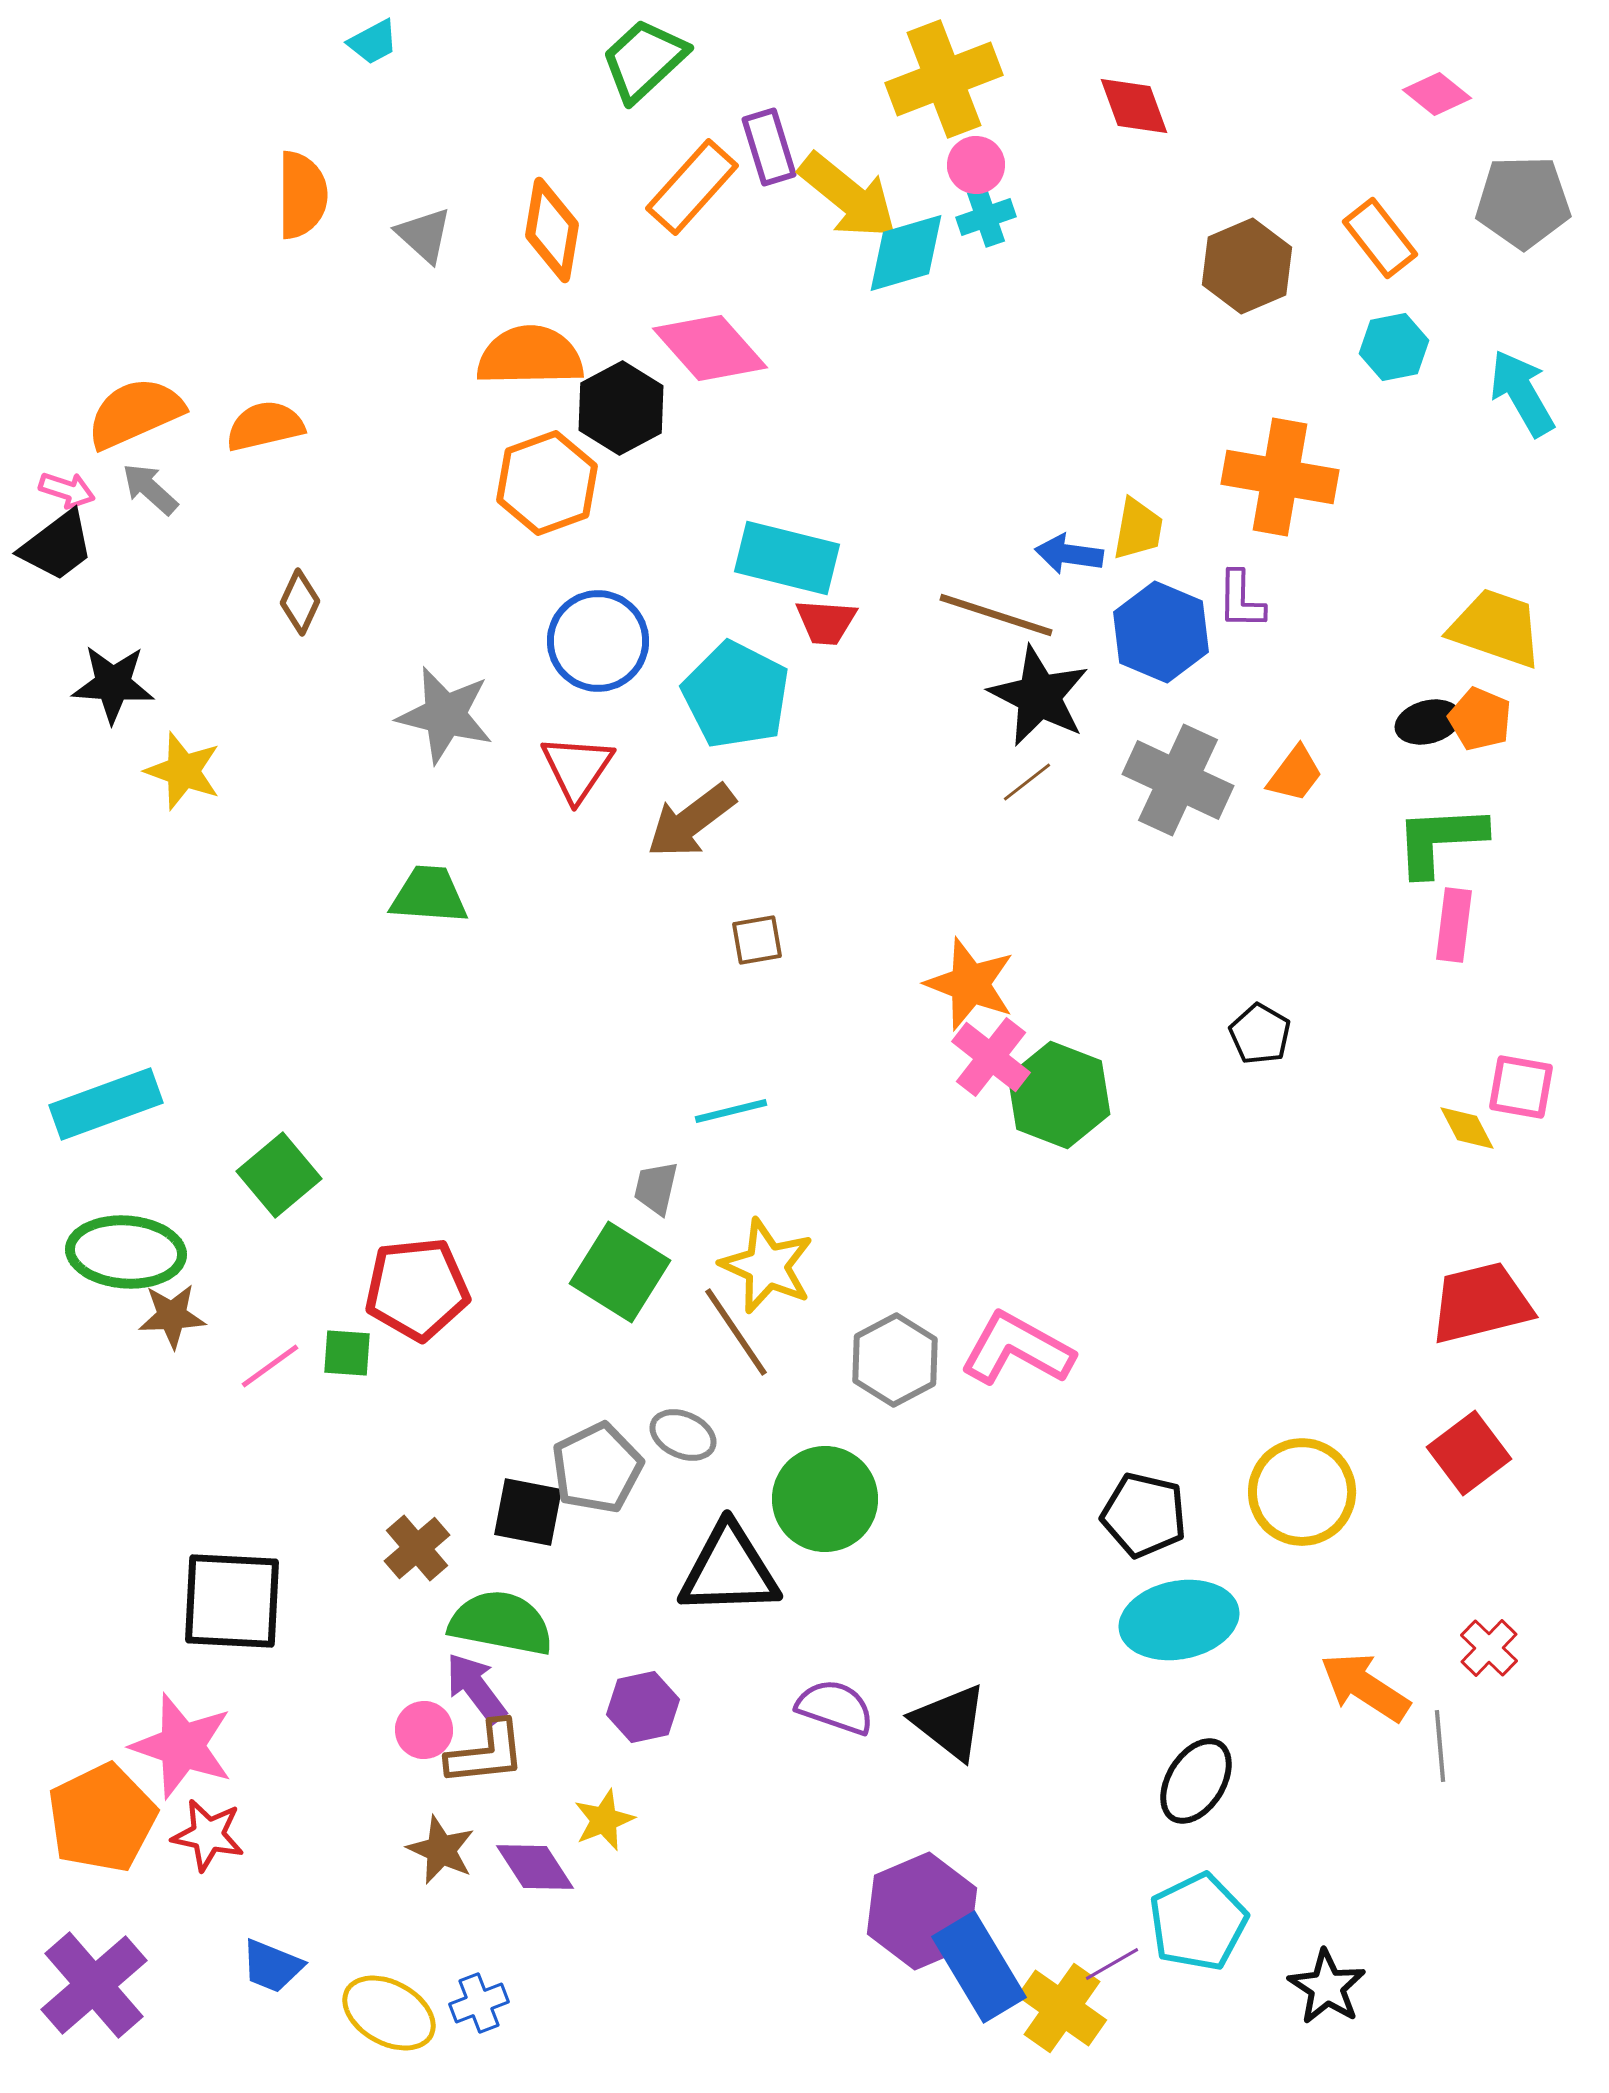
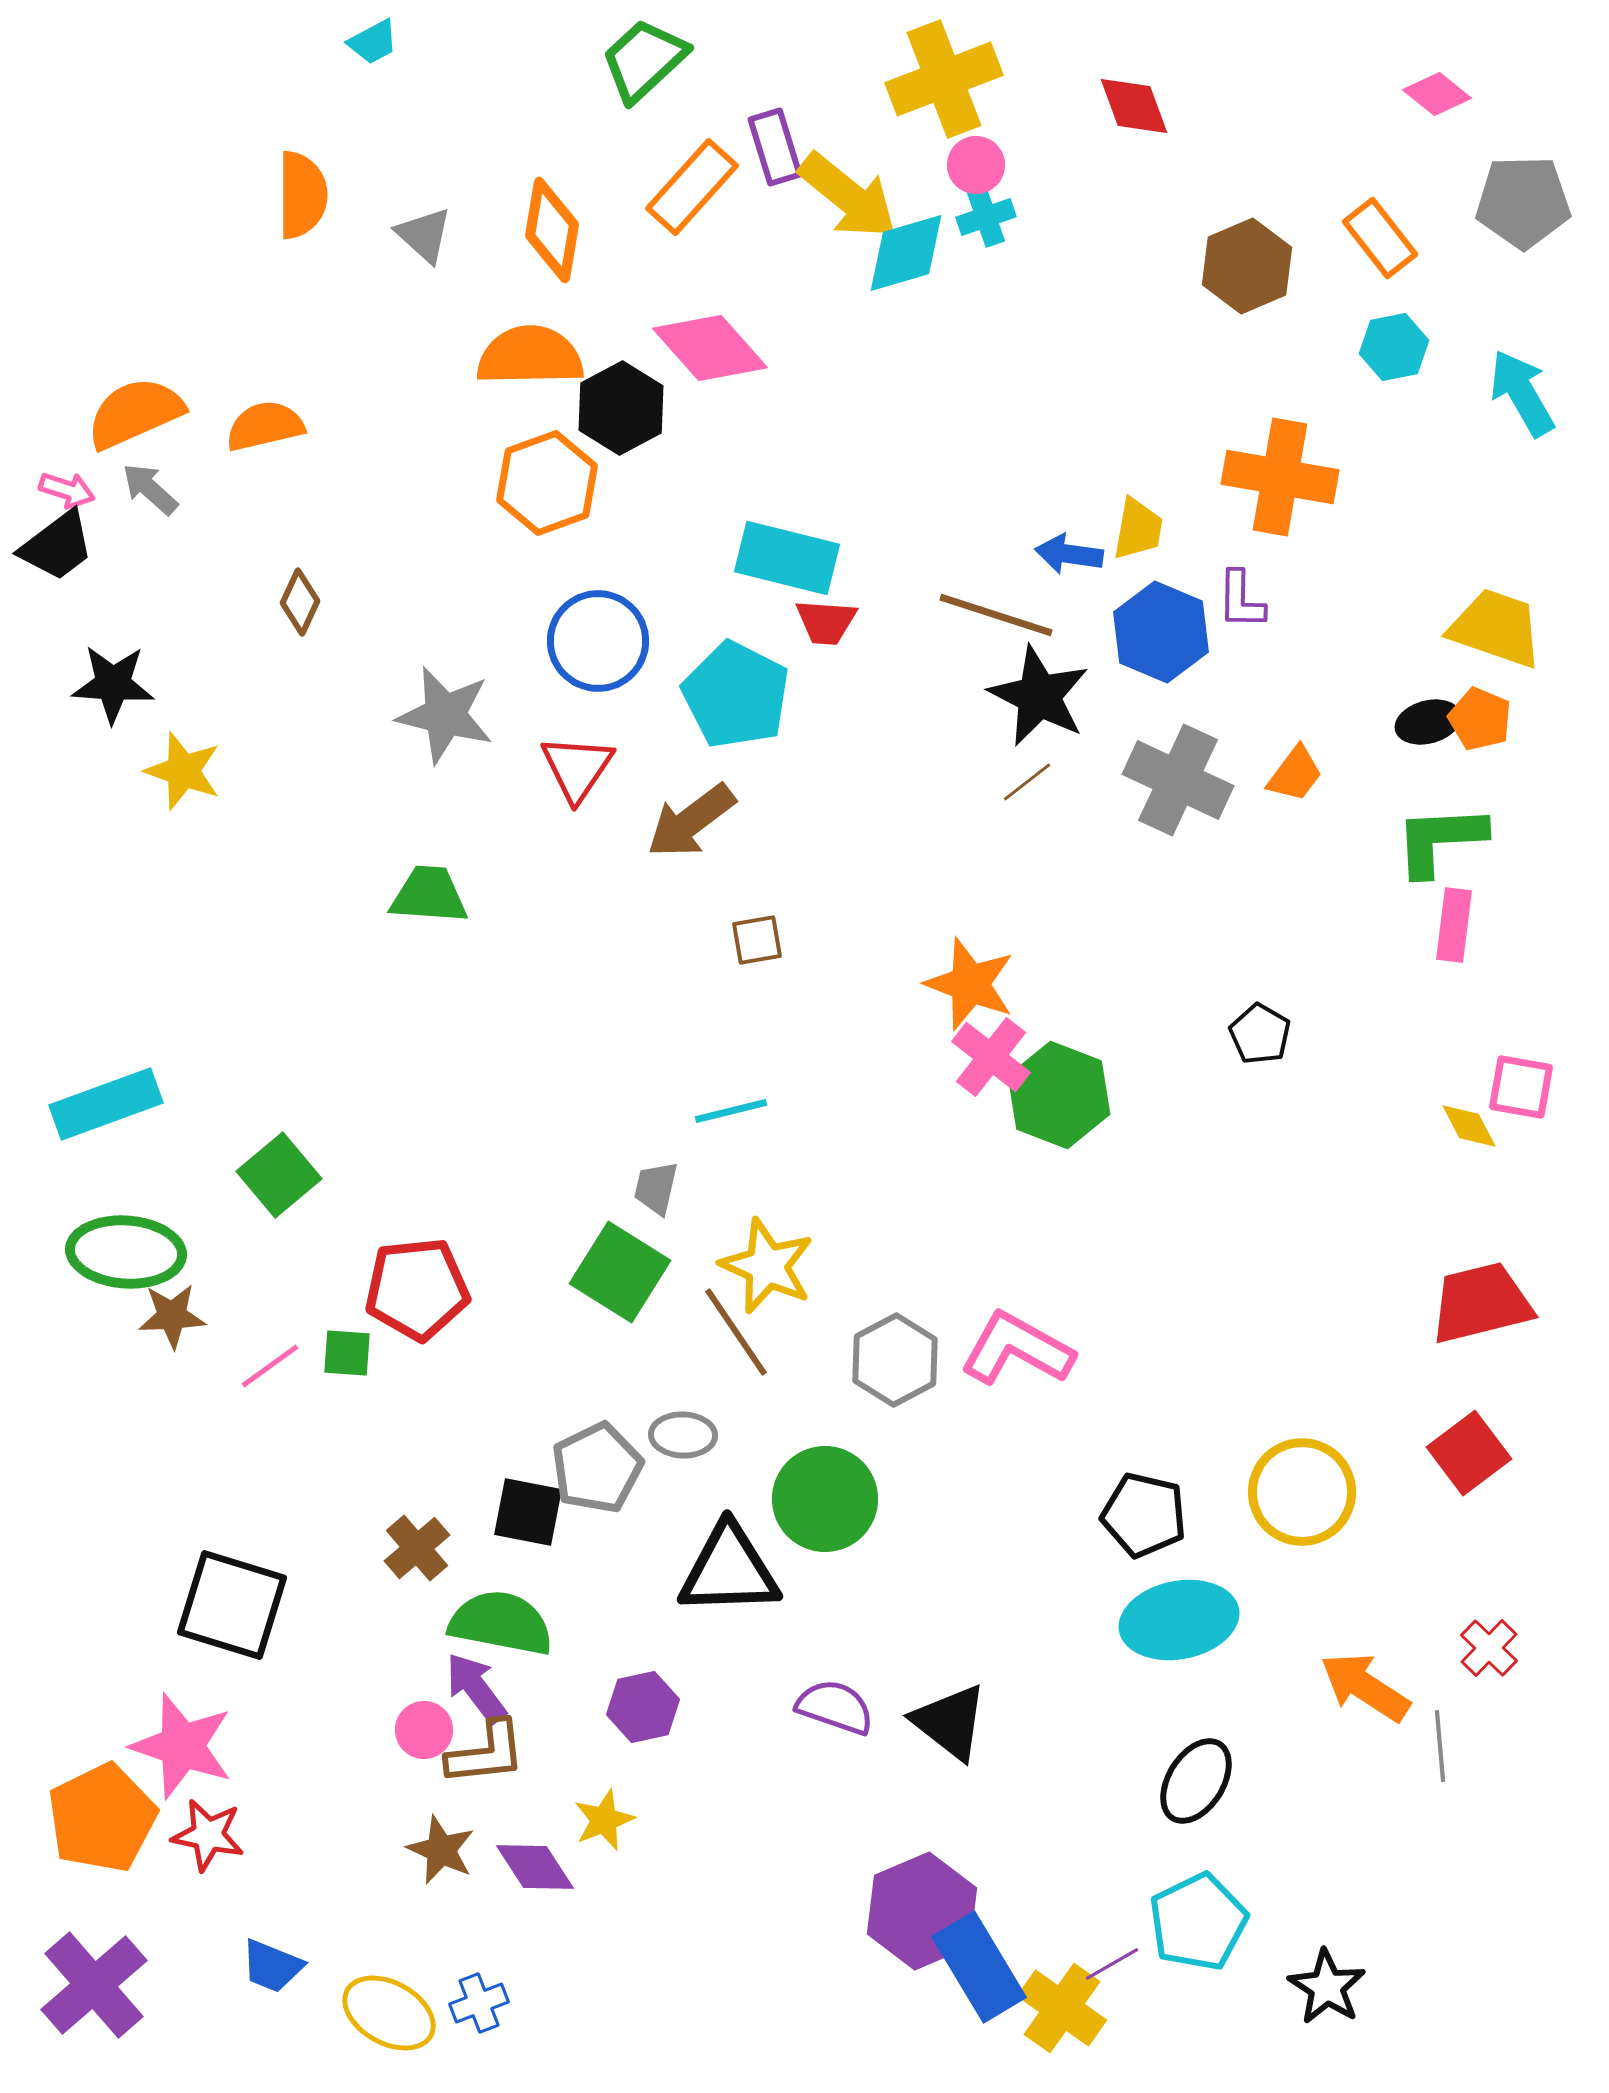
purple rectangle at (769, 147): moved 6 px right
yellow diamond at (1467, 1128): moved 2 px right, 2 px up
gray ellipse at (683, 1435): rotated 22 degrees counterclockwise
black square at (232, 1601): moved 4 px down; rotated 14 degrees clockwise
